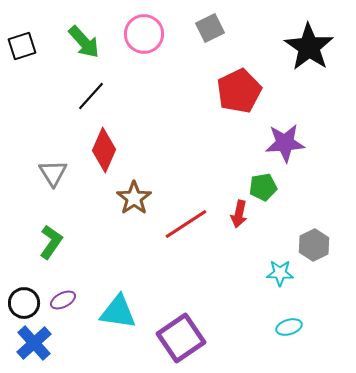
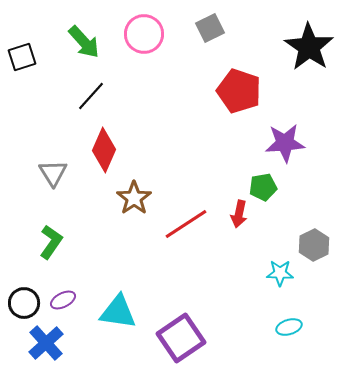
black square: moved 11 px down
red pentagon: rotated 27 degrees counterclockwise
blue cross: moved 12 px right
